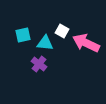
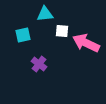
white square: rotated 24 degrees counterclockwise
cyan triangle: moved 29 px up; rotated 12 degrees counterclockwise
